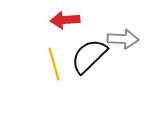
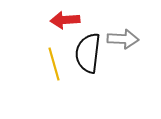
black semicircle: moved 1 px left, 3 px up; rotated 39 degrees counterclockwise
